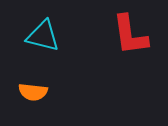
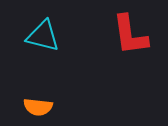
orange semicircle: moved 5 px right, 15 px down
